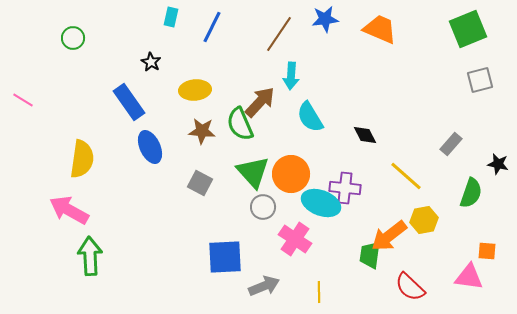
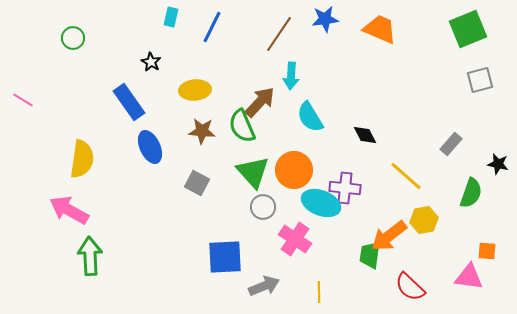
green semicircle at (240, 124): moved 2 px right, 2 px down
orange circle at (291, 174): moved 3 px right, 4 px up
gray square at (200, 183): moved 3 px left
